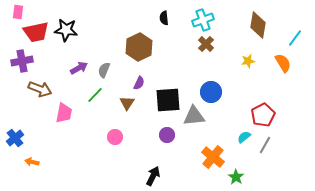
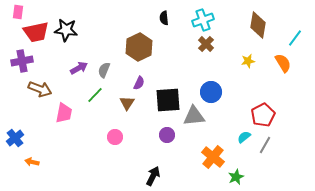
green star: rotated 14 degrees clockwise
